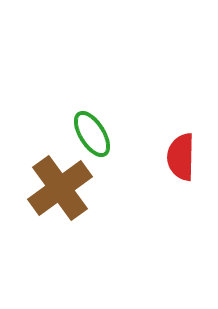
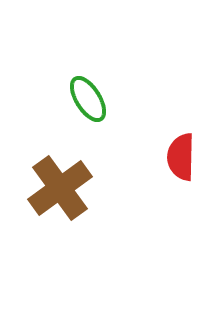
green ellipse: moved 4 px left, 35 px up
